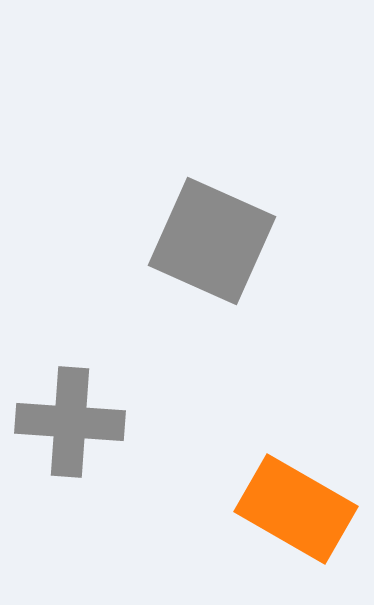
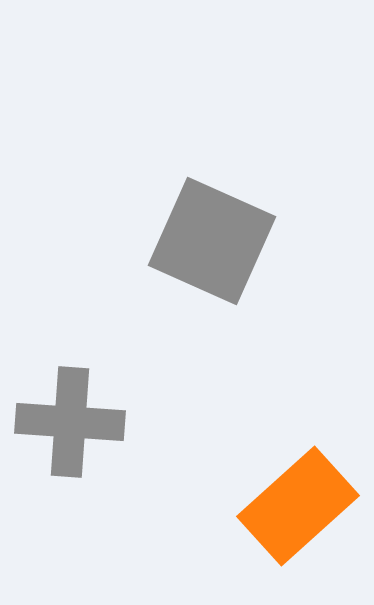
orange rectangle: moved 2 px right, 3 px up; rotated 72 degrees counterclockwise
